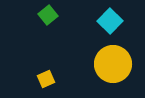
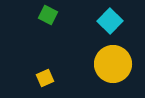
green square: rotated 24 degrees counterclockwise
yellow square: moved 1 px left, 1 px up
